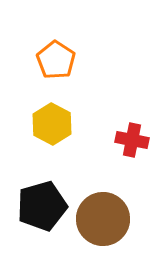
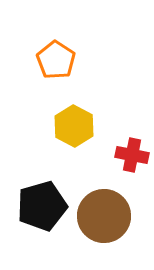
yellow hexagon: moved 22 px right, 2 px down
red cross: moved 15 px down
brown circle: moved 1 px right, 3 px up
